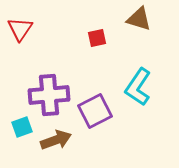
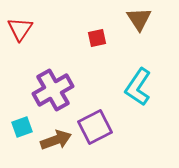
brown triangle: rotated 40 degrees clockwise
purple cross: moved 4 px right, 5 px up; rotated 24 degrees counterclockwise
purple square: moved 16 px down
